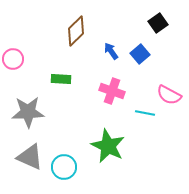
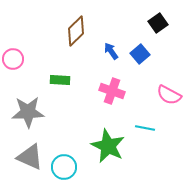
green rectangle: moved 1 px left, 1 px down
cyan line: moved 15 px down
